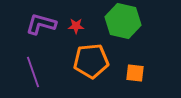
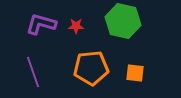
orange pentagon: moved 7 px down
